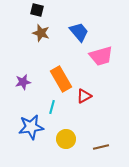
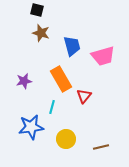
blue trapezoid: moved 7 px left, 14 px down; rotated 25 degrees clockwise
pink trapezoid: moved 2 px right
purple star: moved 1 px right, 1 px up
red triangle: rotated 21 degrees counterclockwise
